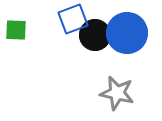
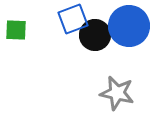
blue circle: moved 2 px right, 7 px up
